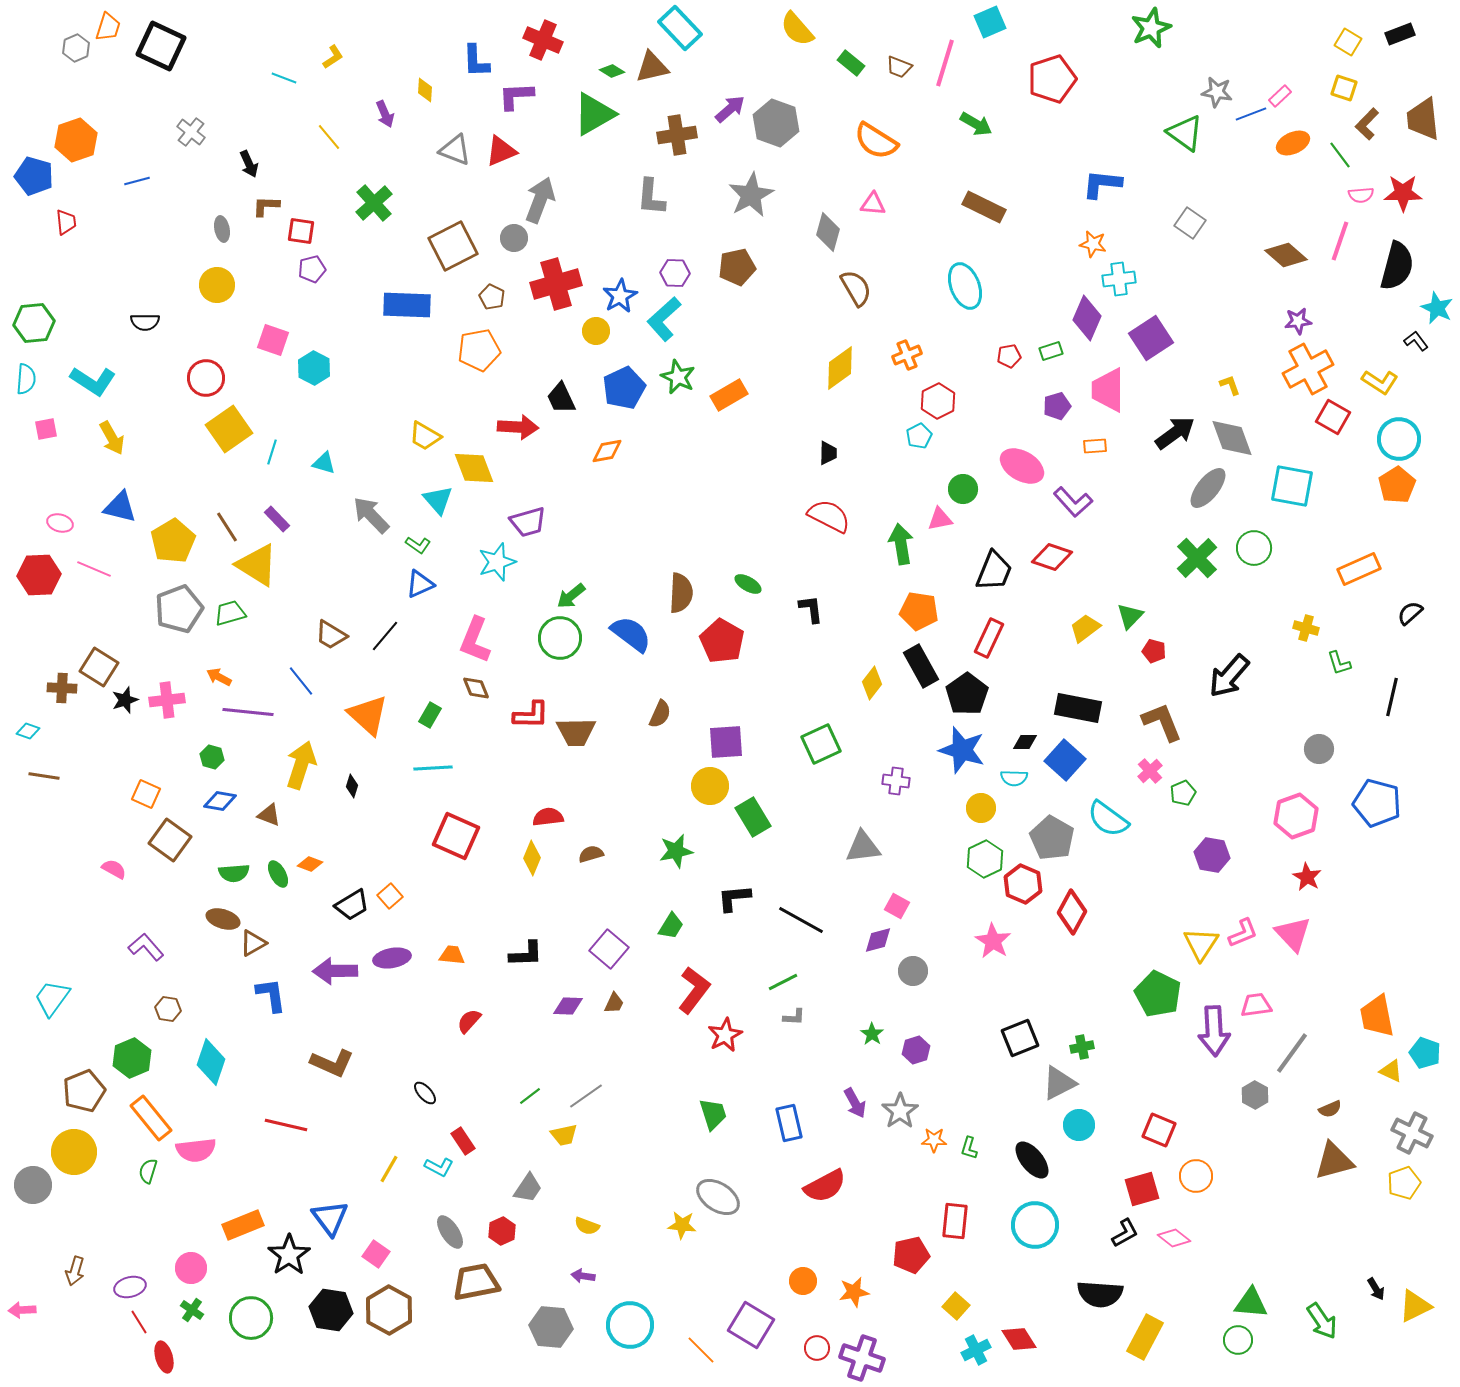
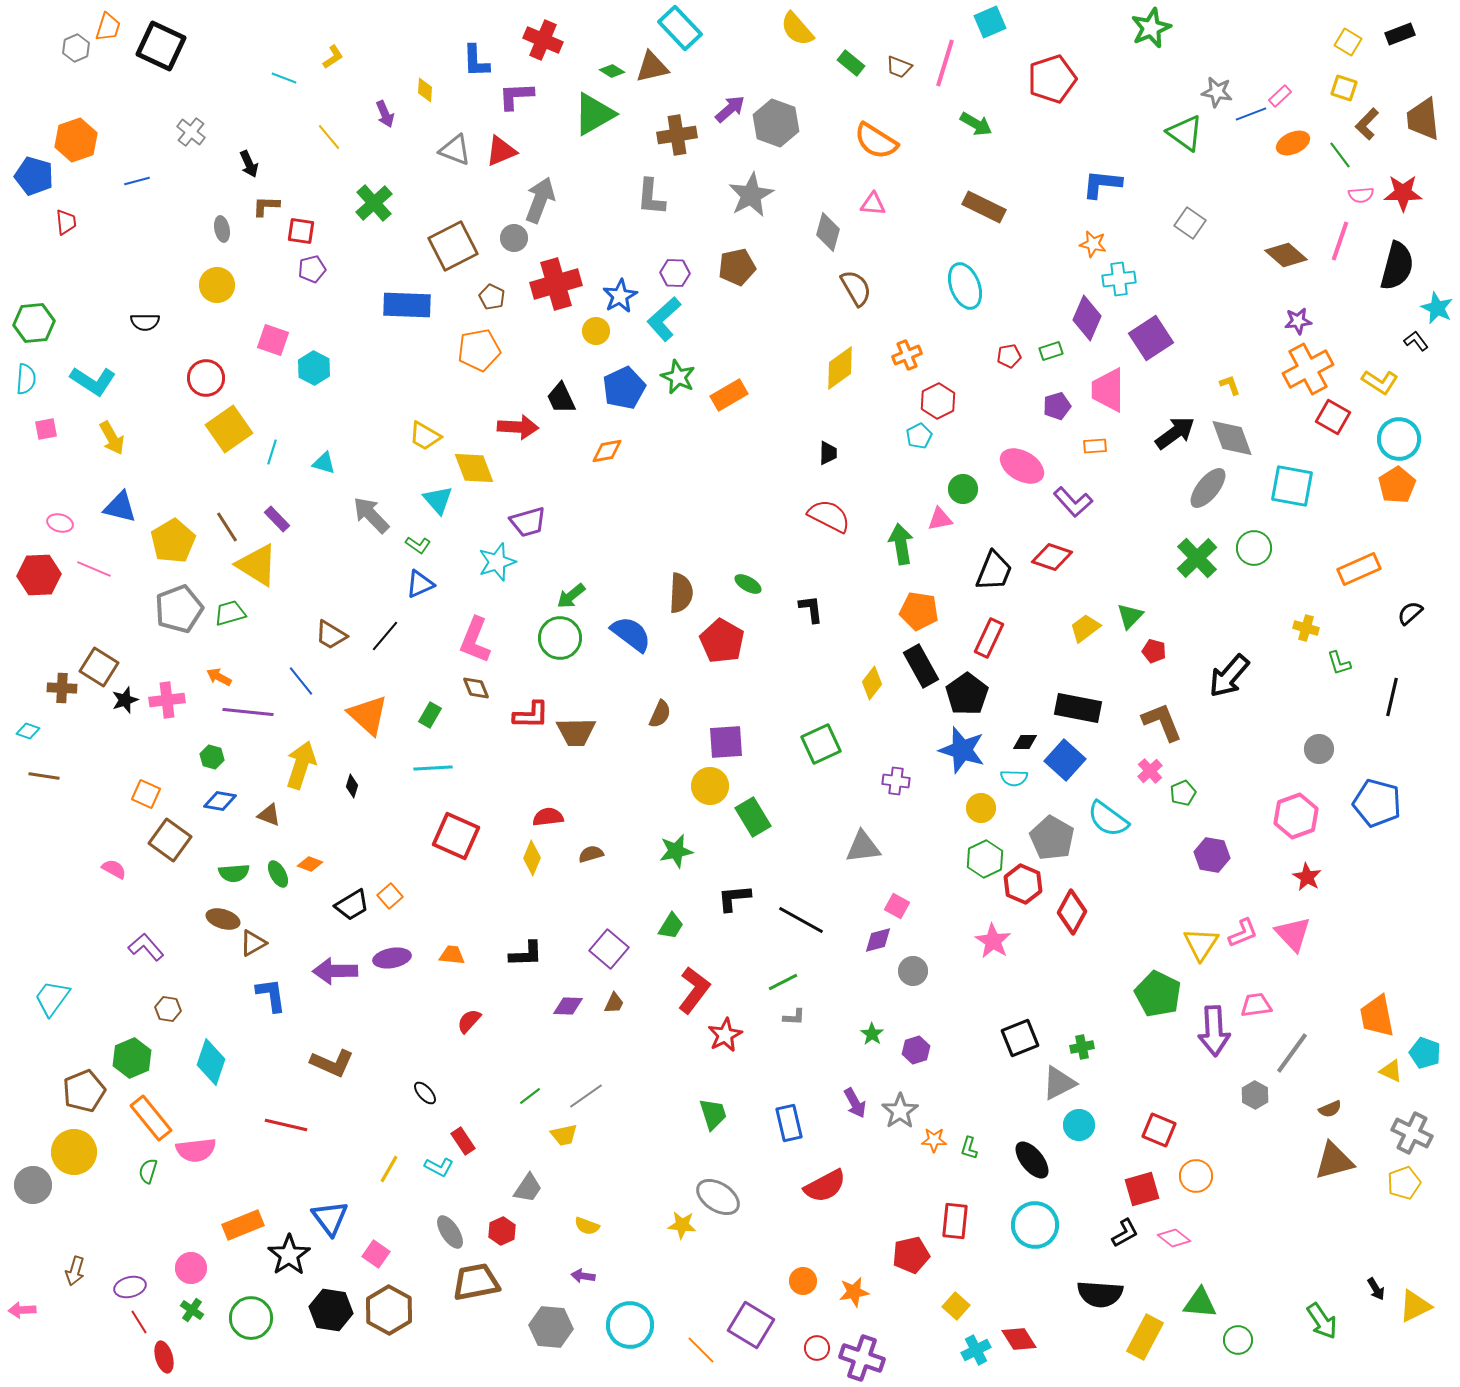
green triangle at (1251, 1303): moved 51 px left
